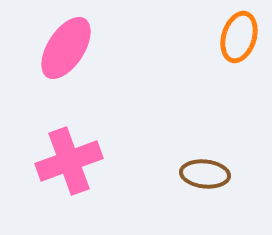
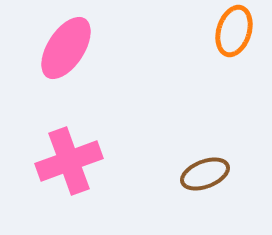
orange ellipse: moved 5 px left, 6 px up
brown ellipse: rotated 27 degrees counterclockwise
